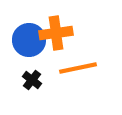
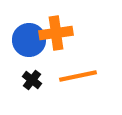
orange line: moved 8 px down
